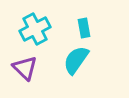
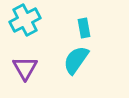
cyan cross: moved 10 px left, 9 px up
purple triangle: rotated 16 degrees clockwise
